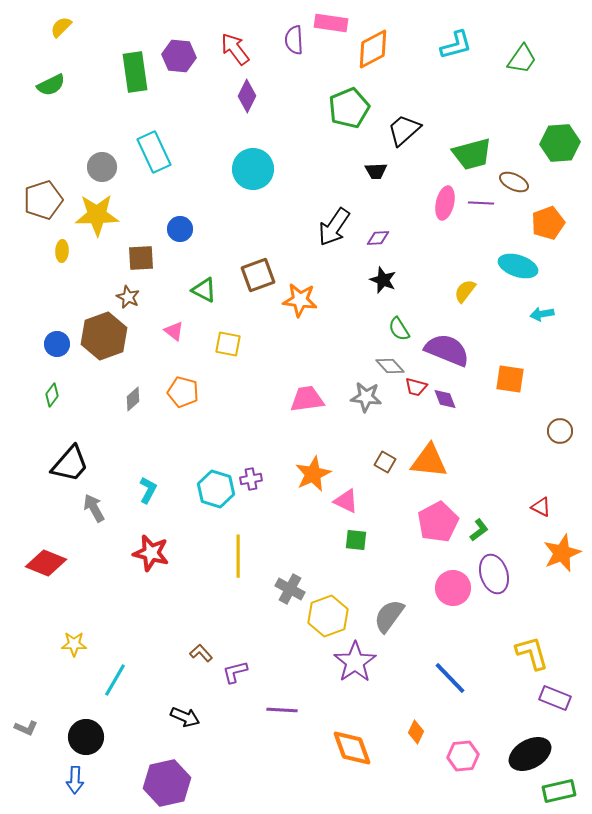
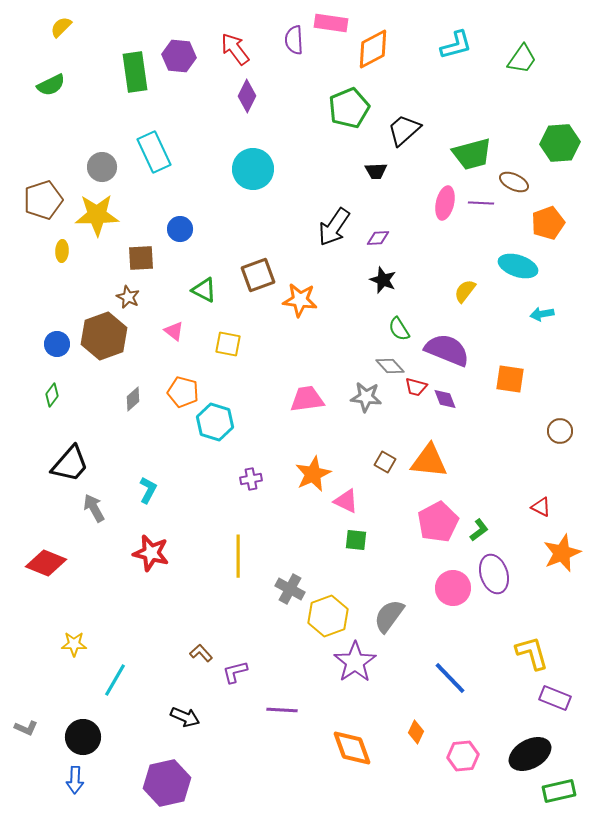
cyan hexagon at (216, 489): moved 1 px left, 67 px up
black circle at (86, 737): moved 3 px left
